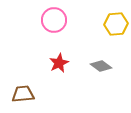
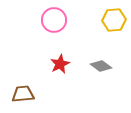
yellow hexagon: moved 2 px left, 4 px up
red star: moved 1 px right, 1 px down
